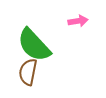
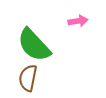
brown semicircle: moved 6 px down
